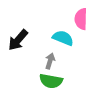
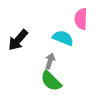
green semicircle: rotated 35 degrees clockwise
